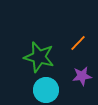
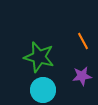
orange line: moved 5 px right, 2 px up; rotated 72 degrees counterclockwise
cyan circle: moved 3 px left
